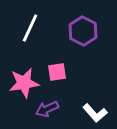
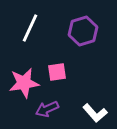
purple hexagon: rotated 16 degrees clockwise
